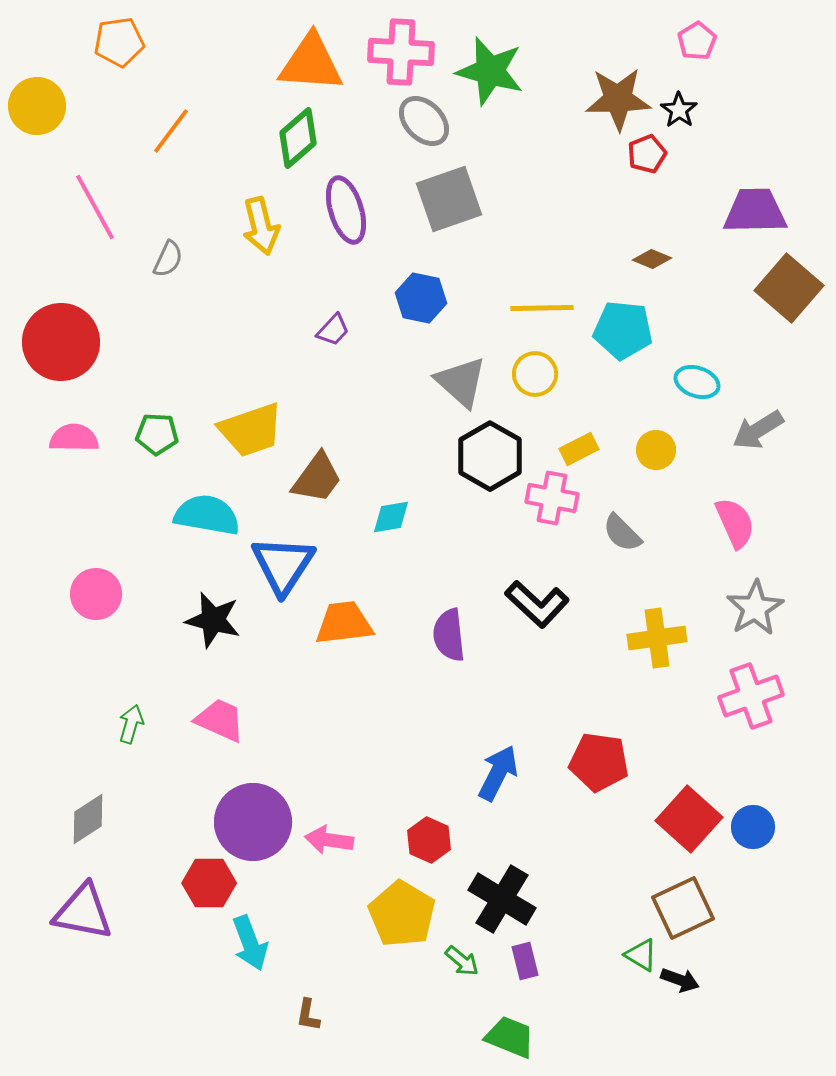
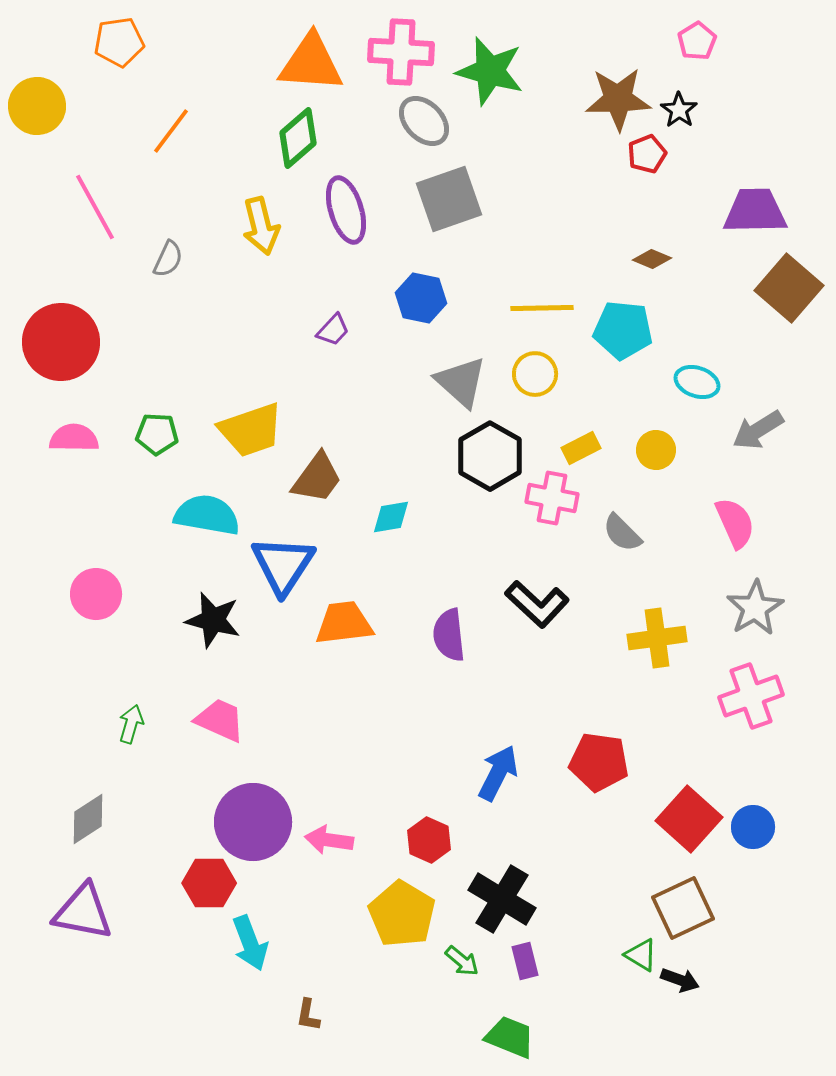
yellow rectangle at (579, 449): moved 2 px right, 1 px up
